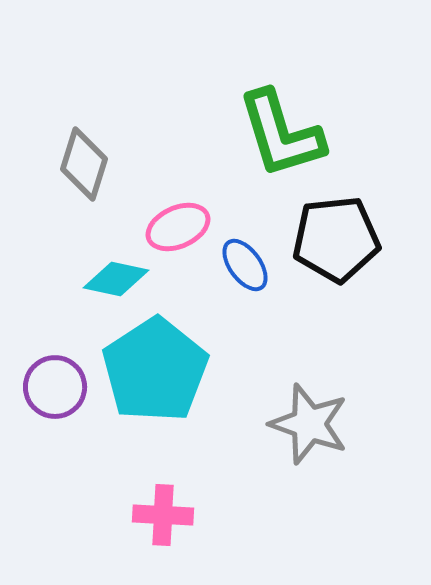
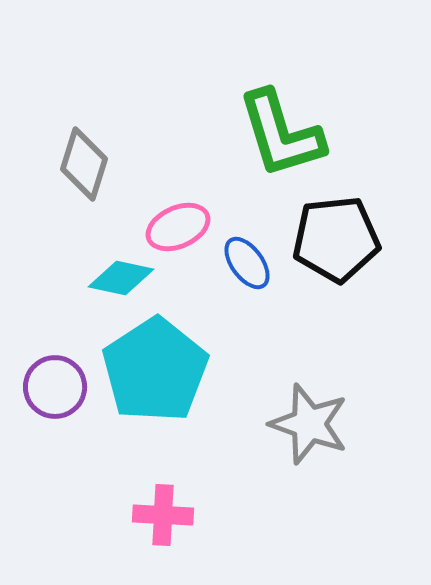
blue ellipse: moved 2 px right, 2 px up
cyan diamond: moved 5 px right, 1 px up
